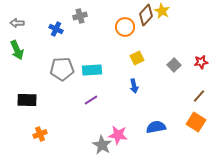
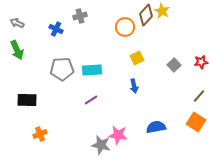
gray arrow: rotated 24 degrees clockwise
gray star: moved 1 px left; rotated 18 degrees counterclockwise
